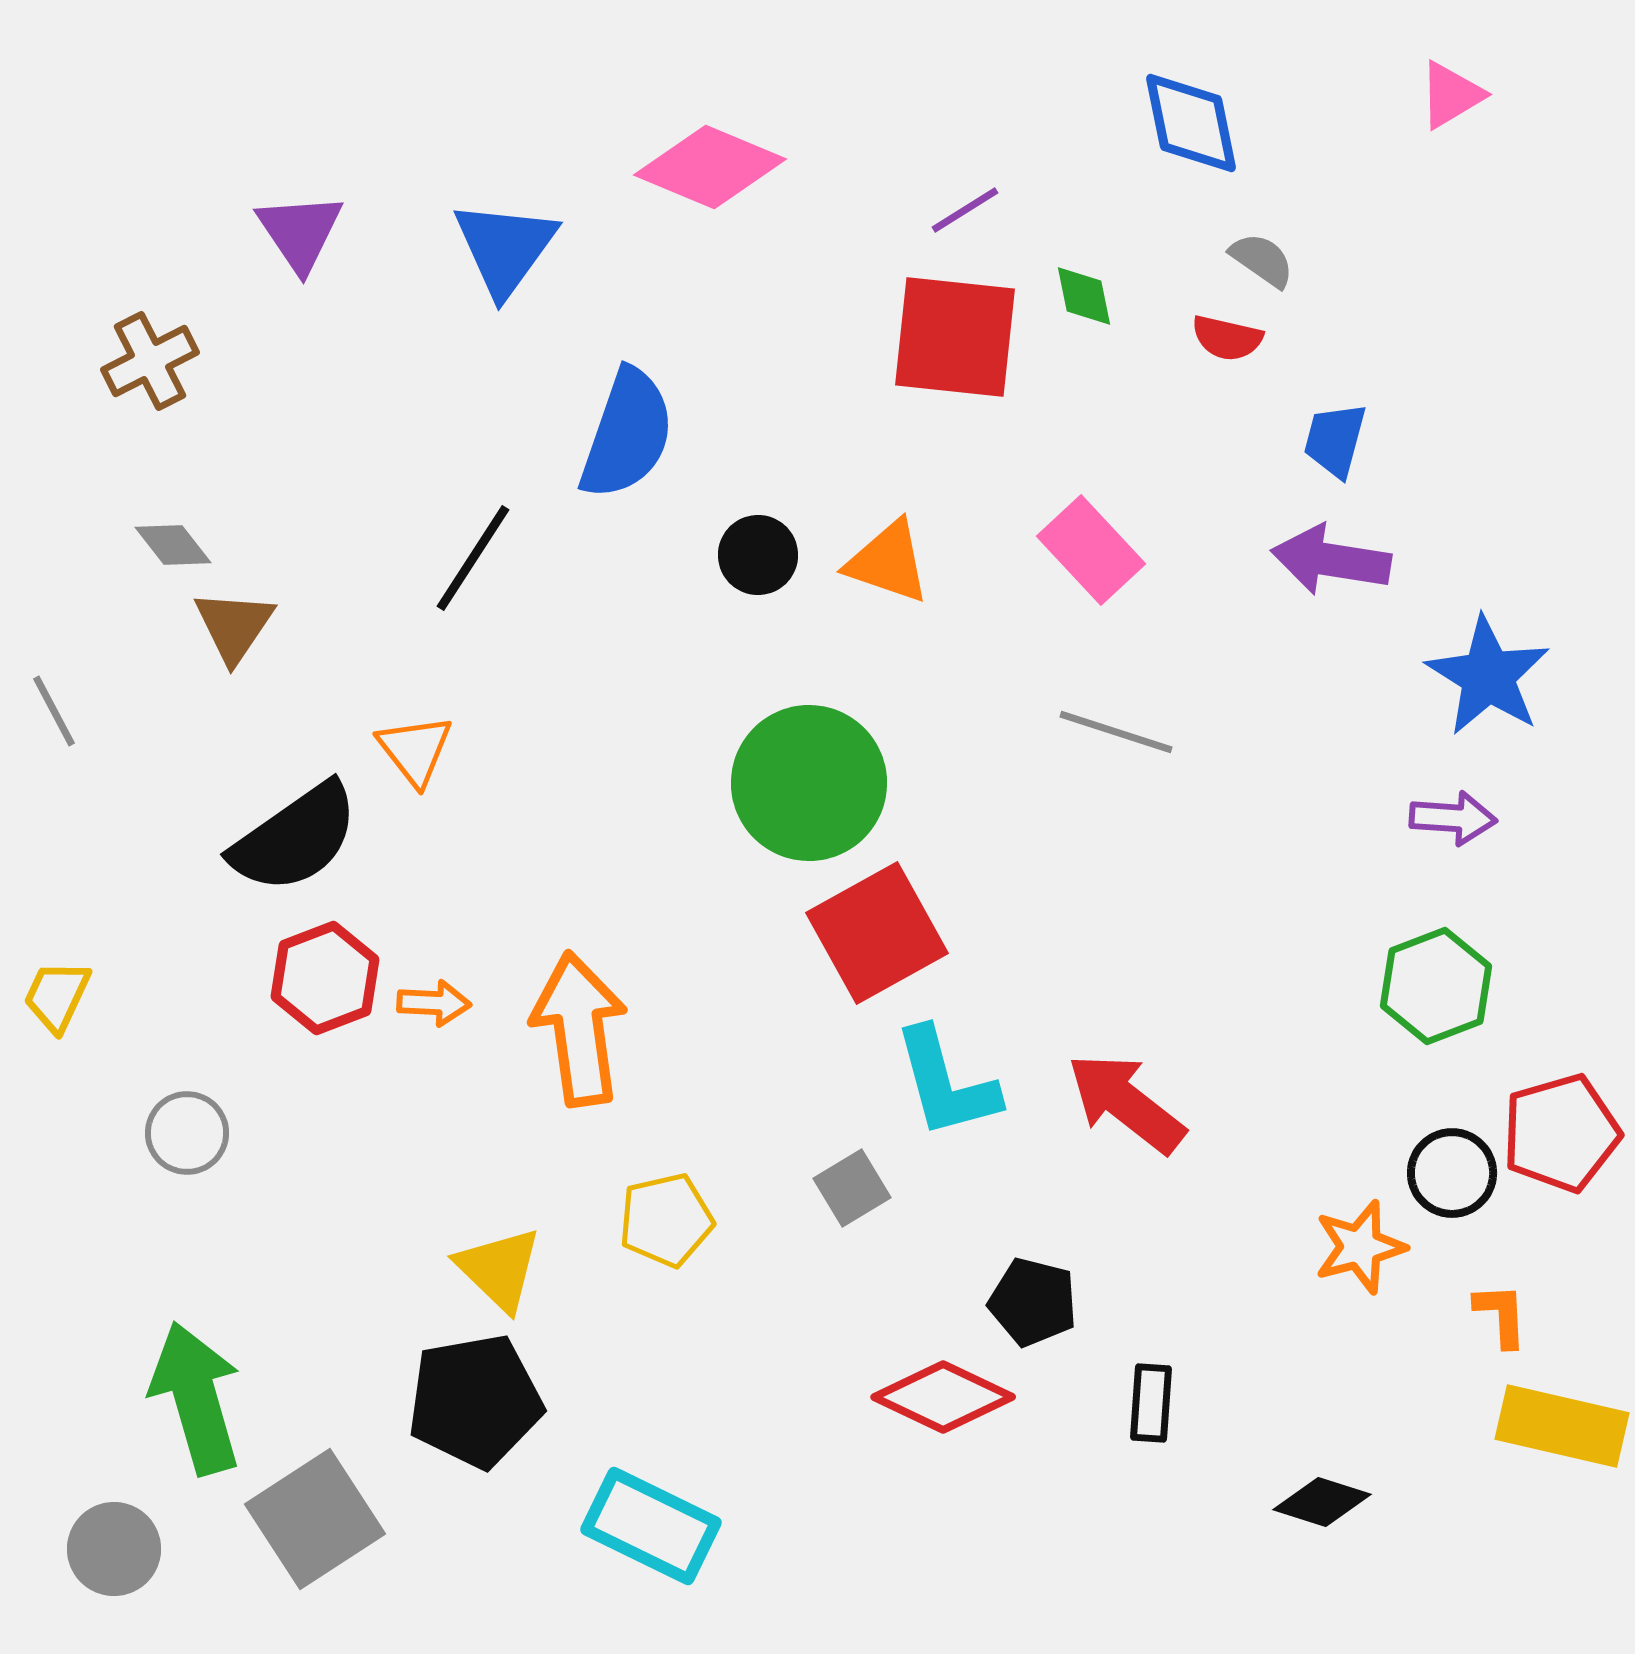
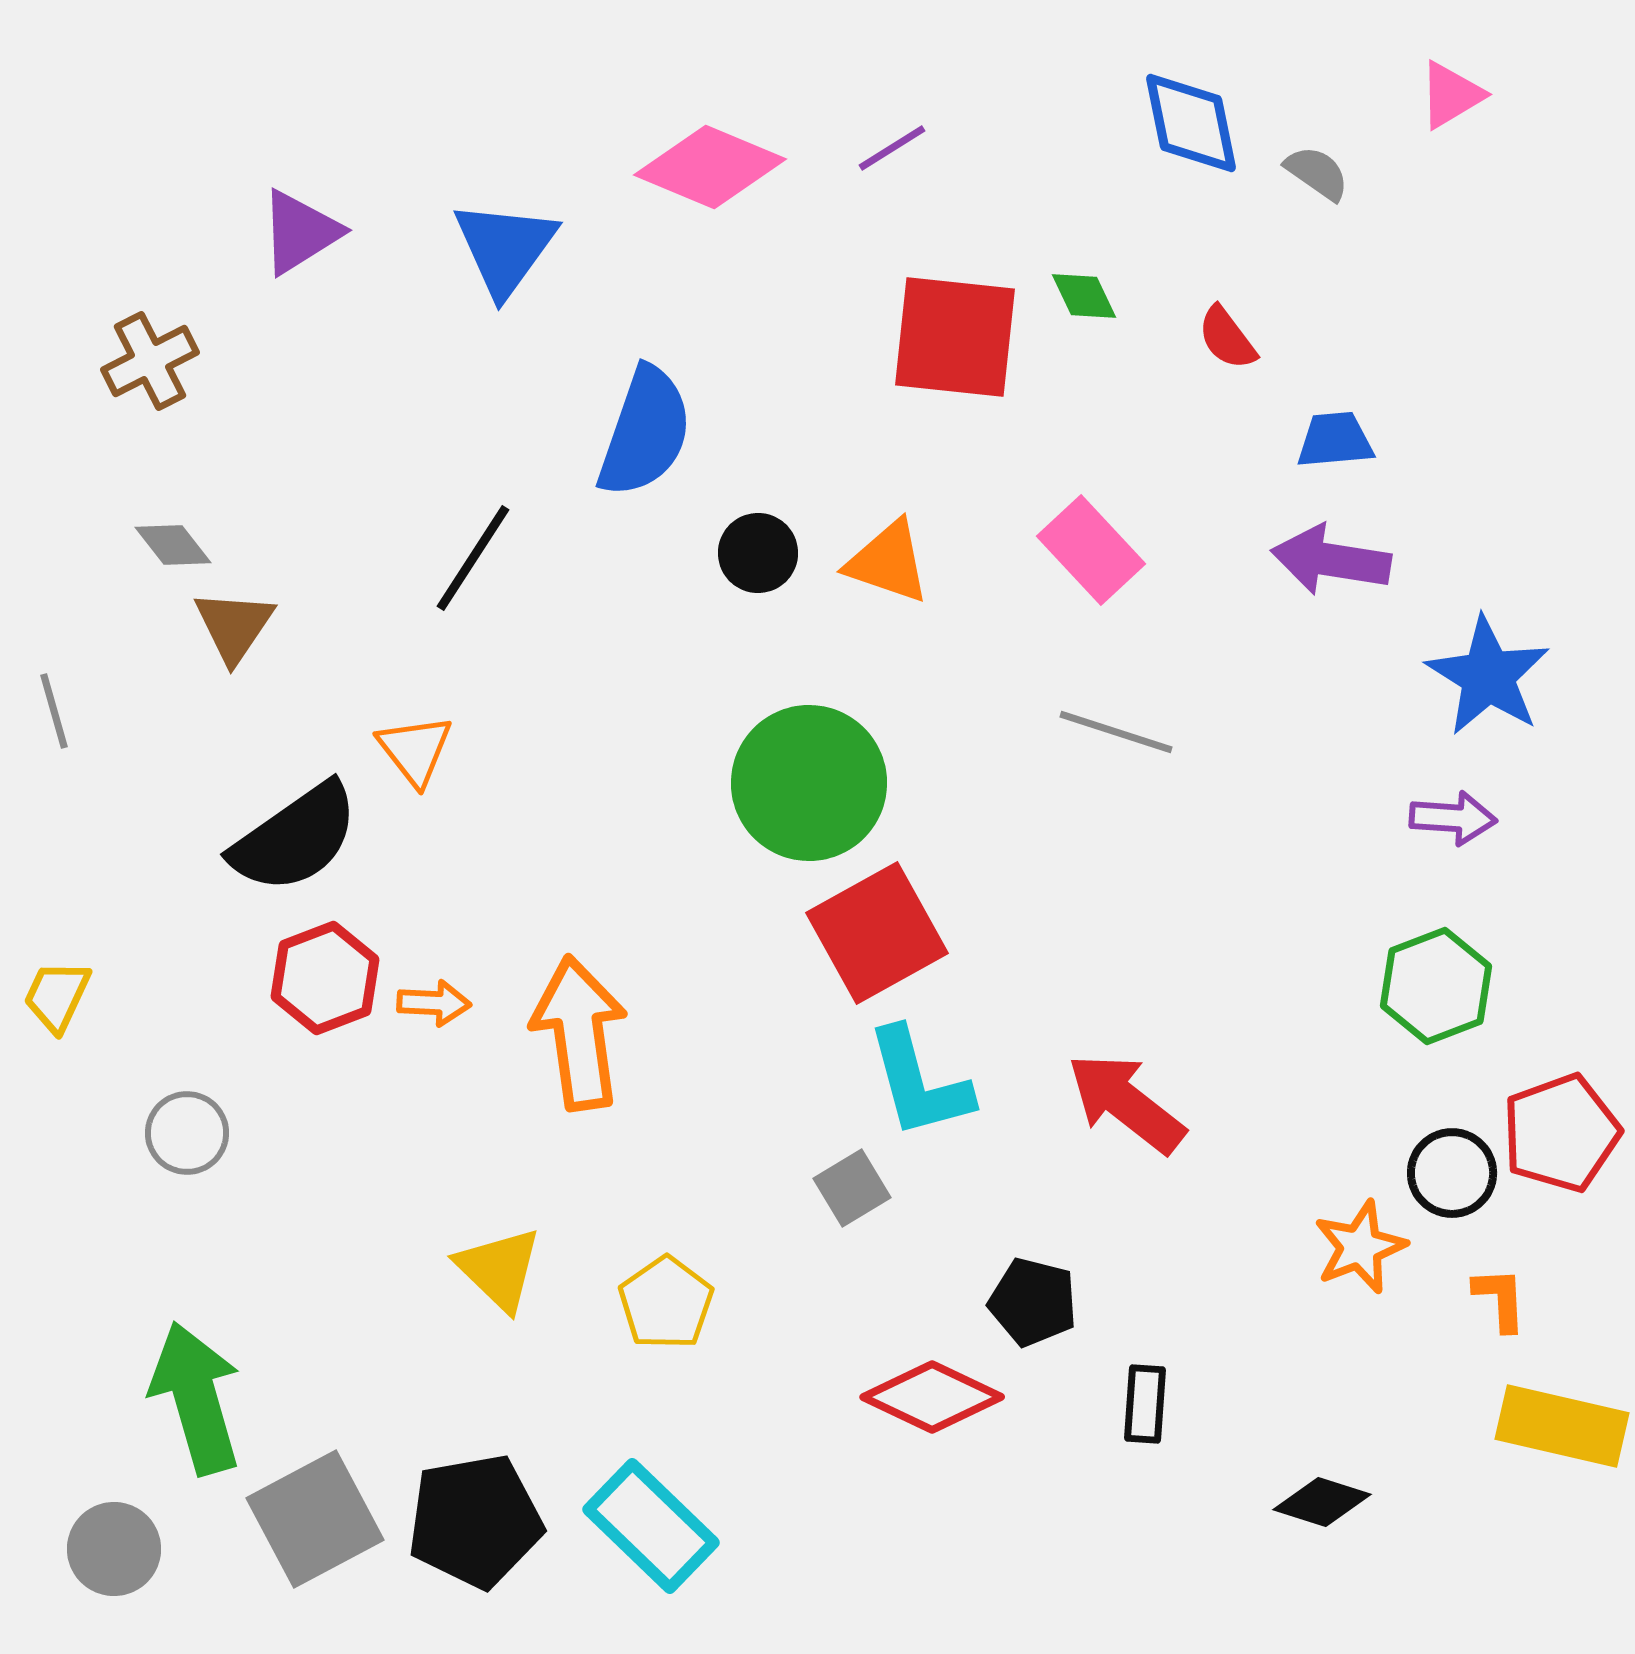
purple line at (965, 210): moved 73 px left, 62 px up
purple triangle at (300, 232): rotated 32 degrees clockwise
gray semicircle at (1262, 260): moved 55 px right, 87 px up
green diamond at (1084, 296): rotated 14 degrees counterclockwise
red semicircle at (1227, 338): rotated 40 degrees clockwise
blue semicircle at (627, 434): moved 18 px right, 2 px up
blue trapezoid at (1335, 440): rotated 70 degrees clockwise
black circle at (758, 555): moved 2 px up
gray line at (54, 711): rotated 12 degrees clockwise
orange arrow at (579, 1029): moved 4 px down
cyan L-shape at (946, 1083): moved 27 px left
red pentagon at (1561, 1133): rotated 4 degrees counterclockwise
yellow pentagon at (666, 1220): moved 83 px down; rotated 22 degrees counterclockwise
orange star at (1360, 1247): rotated 6 degrees counterclockwise
orange L-shape at (1501, 1315): moved 1 px left, 16 px up
red diamond at (943, 1397): moved 11 px left
black pentagon at (475, 1401): moved 120 px down
black rectangle at (1151, 1403): moved 6 px left, 1 px down
gray square at (315, 1519): rotated 5 degrees clockwise
cyan rectangle at (651, 1526): rotated 18 degrees clockwise
